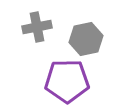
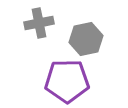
gray cross: moved 2 px right, 4 px up
